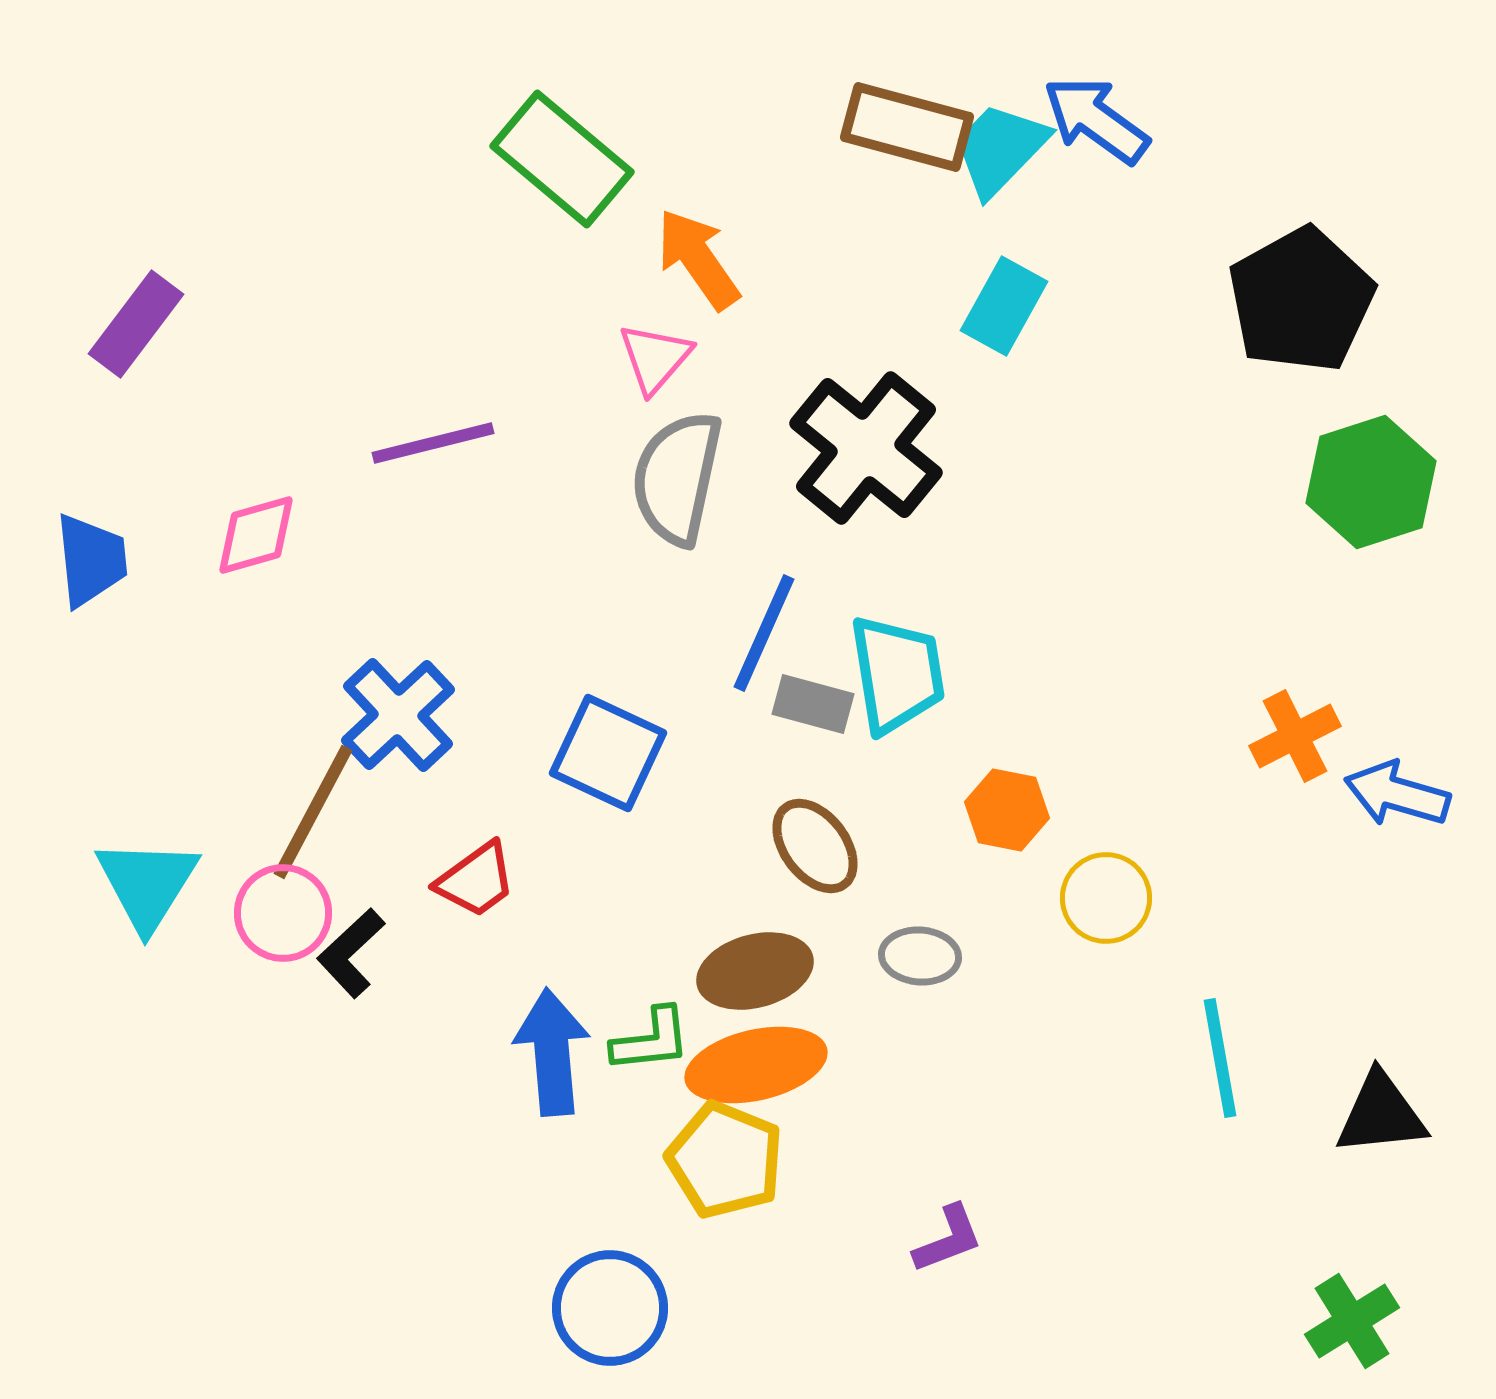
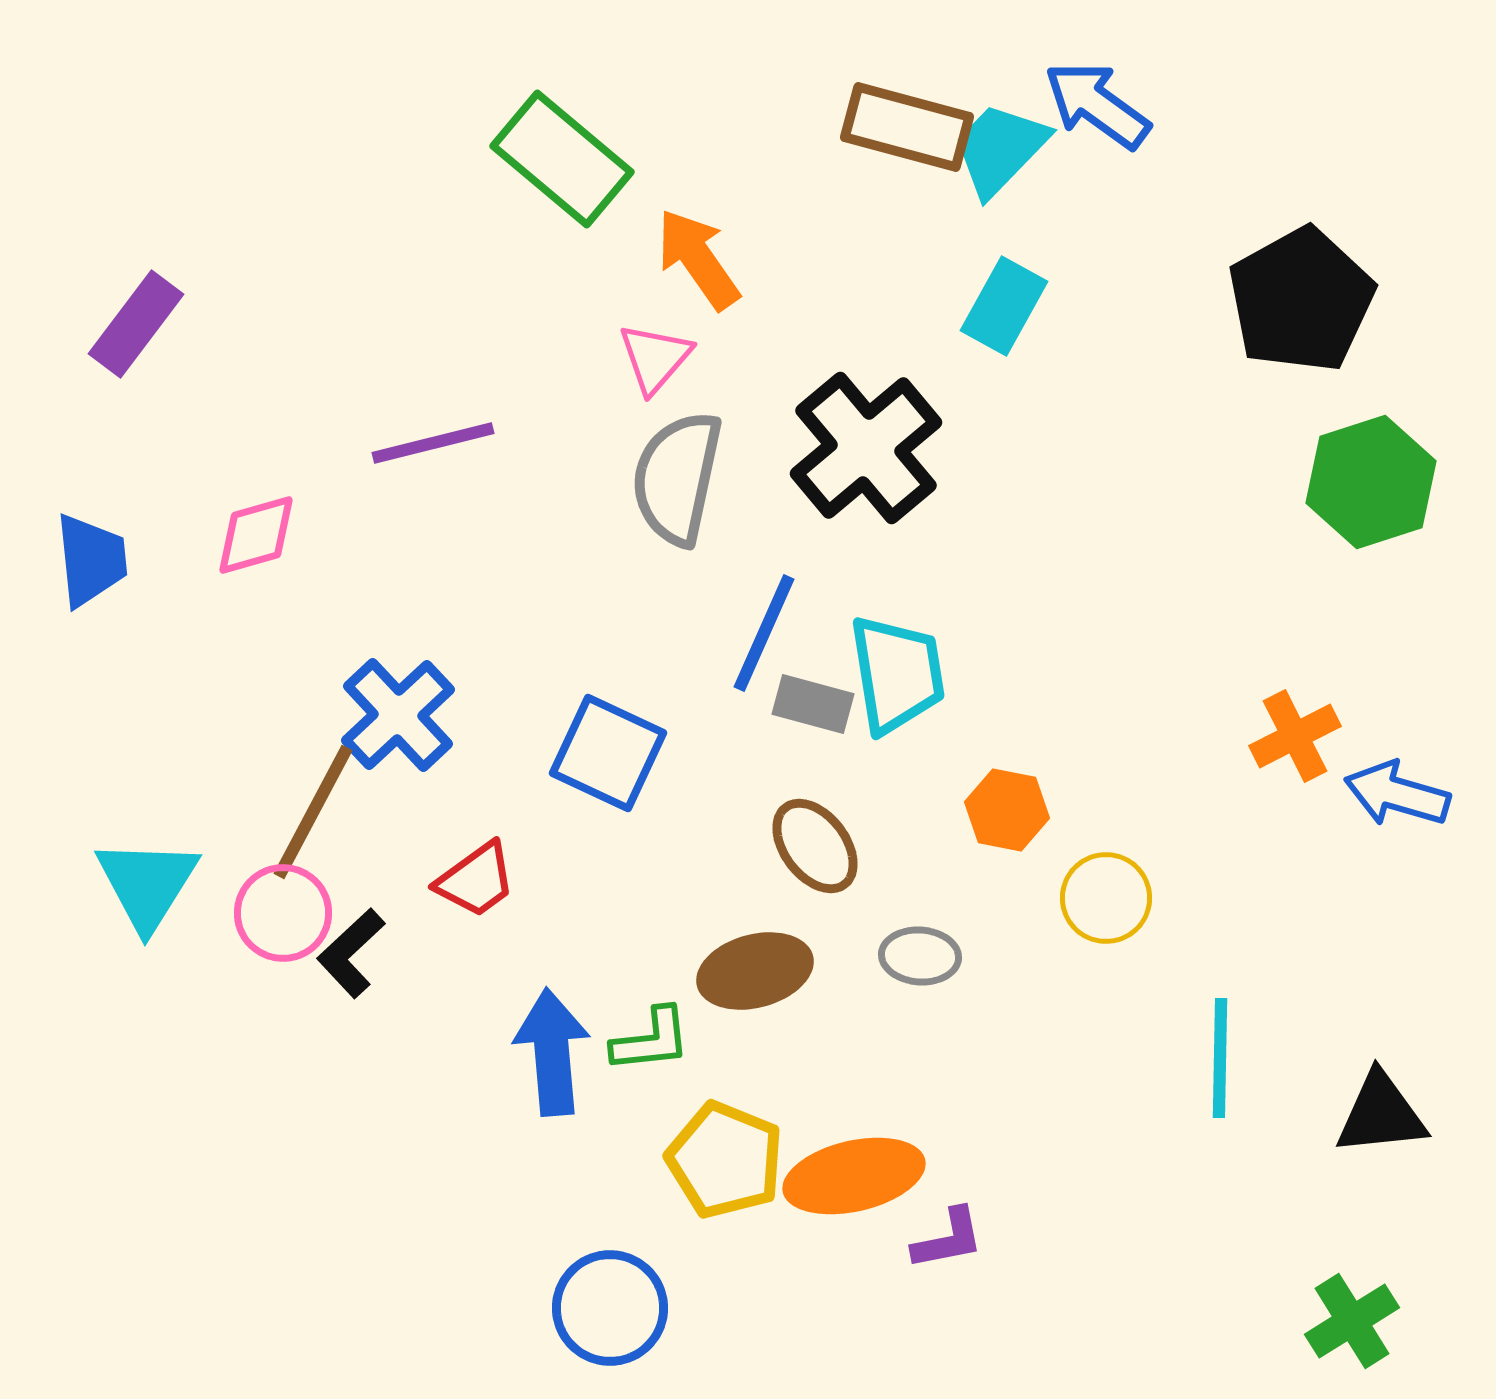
blue arrow at (1096, 120): moved 1 px right, 15 px up
black cross at (866, 448): rotated 11 degrees clockwise
cyan line at (1220, 1058): rotated 11 degrees clockwise
orange ellipse at (756, 1065): moved 98 px right, 111 px down
purple L-shape at (948, 1239): rotated 10 degrees clockwise
